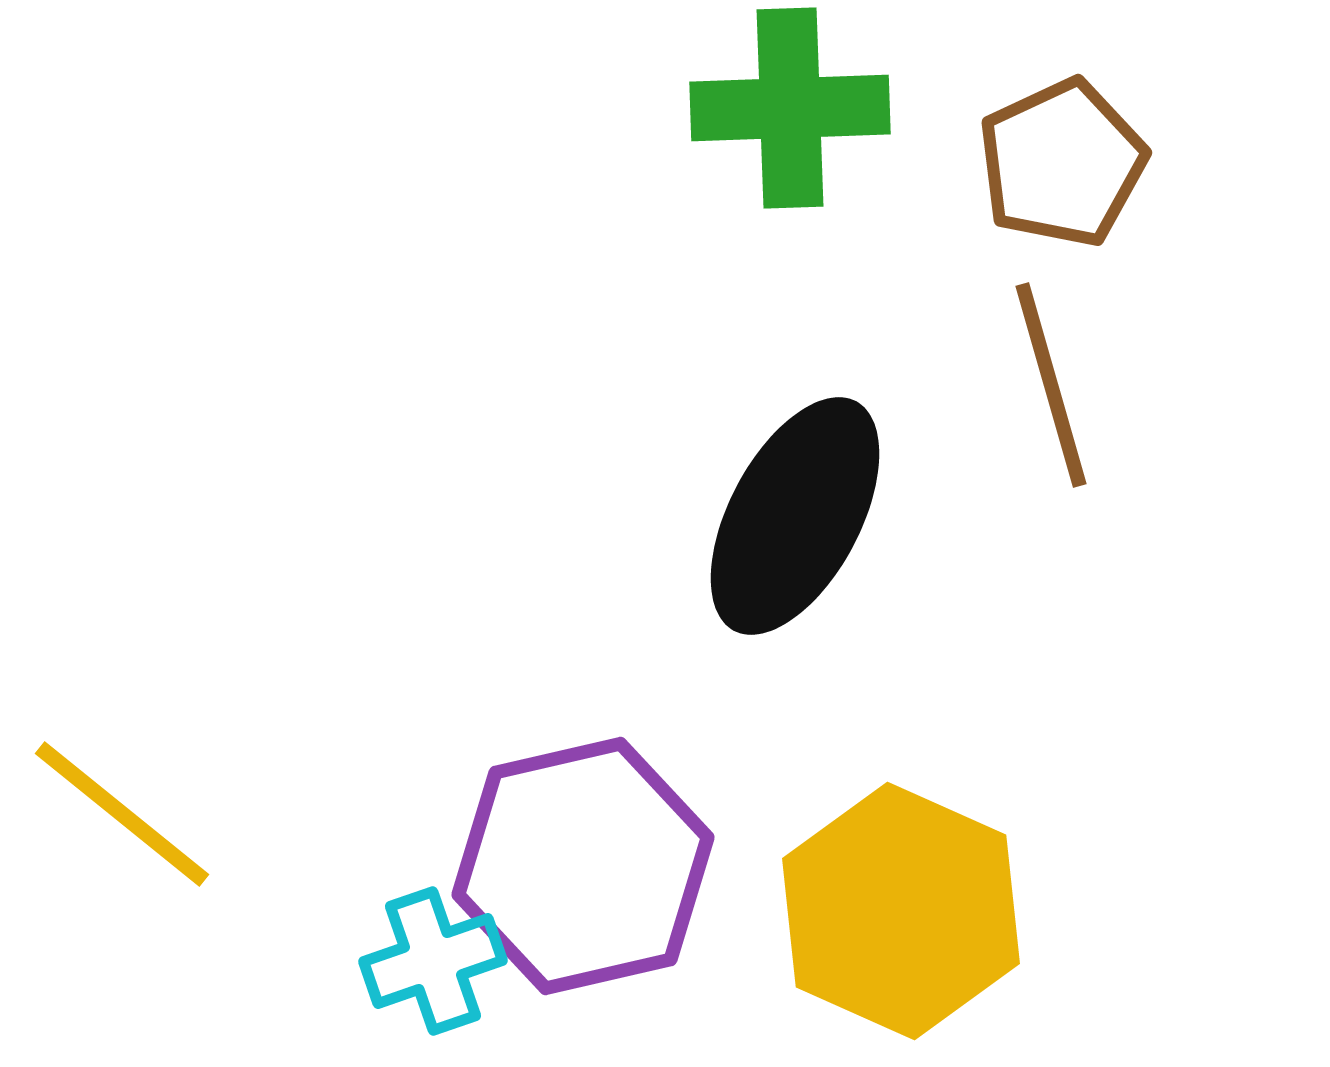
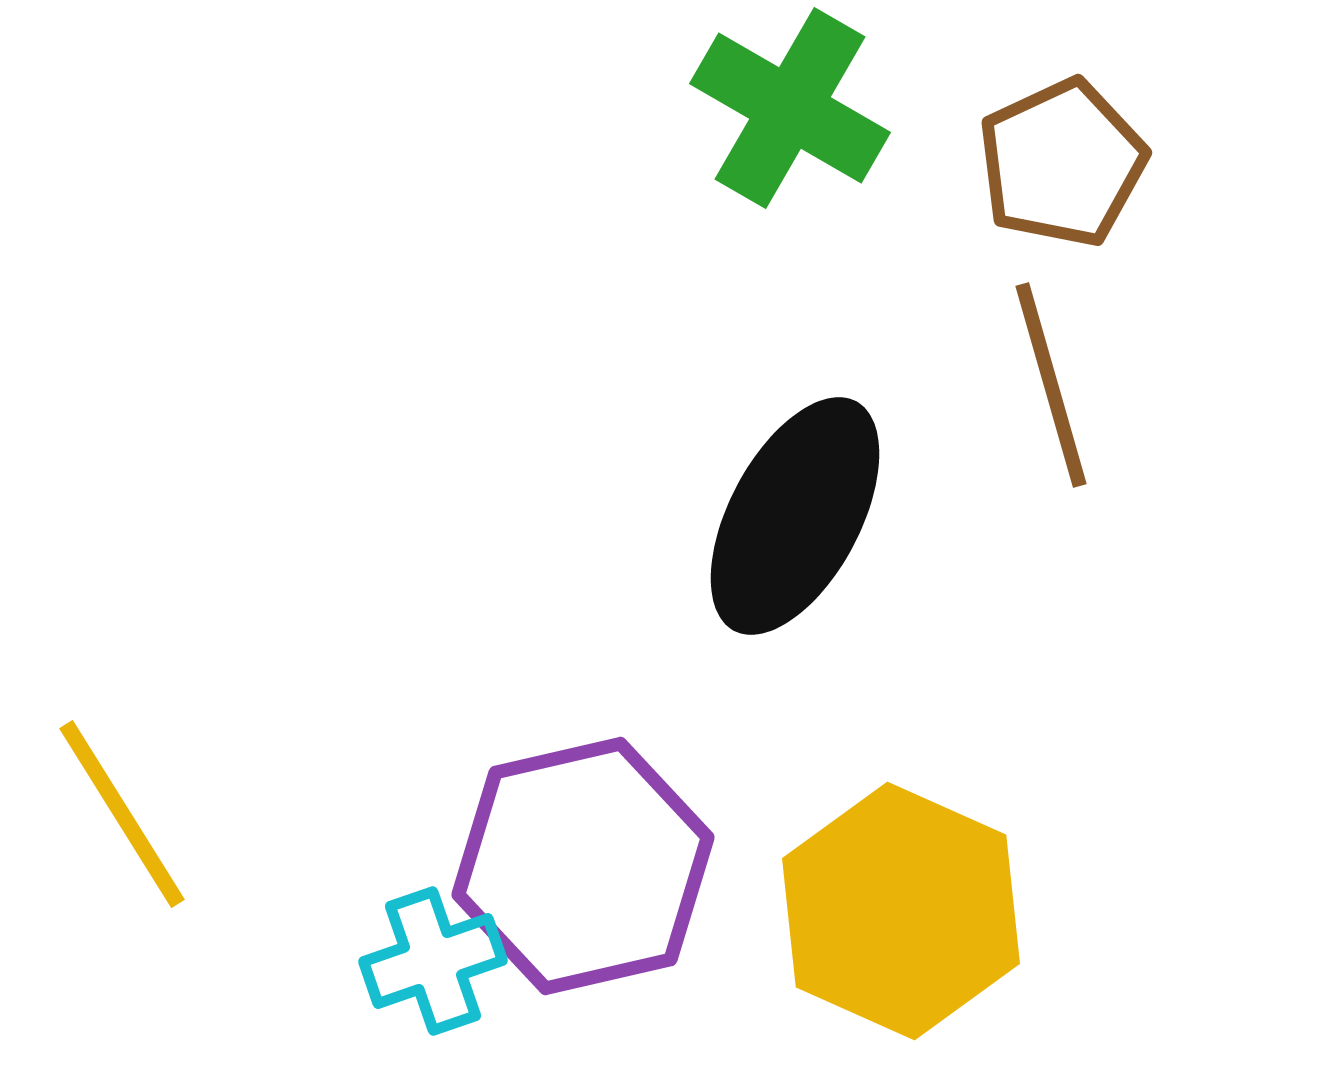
green cross: rotated 32 degrees clockwise
yellow line: rotated 19 degrees clockwise
